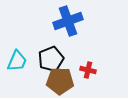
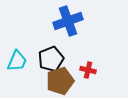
brown pentagon: rotated 20 degrees counterclockwise
